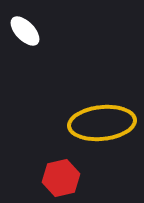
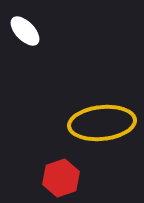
red hexagon: rotated 6 degrees counterclockwise
